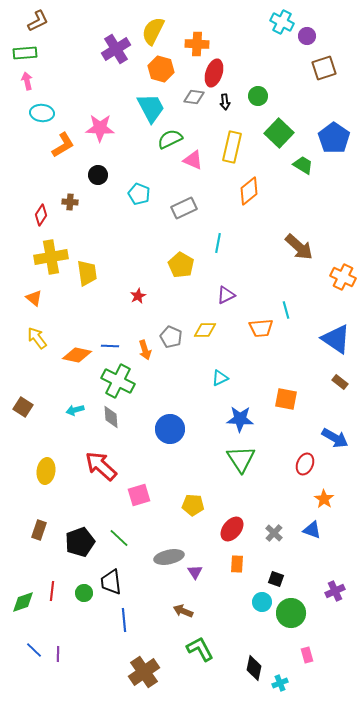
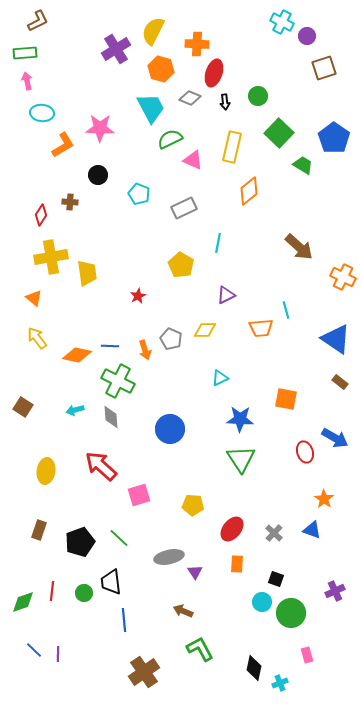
gray diamond at (194, 97): moved 4 px left, 1 px down; rotated 15 degrees clockwise
gray pentagon at (171, 337): moved 2 px down
red ellipse at (305, 464): moved 12 px up; rotated 40 degrees counterclockwise
